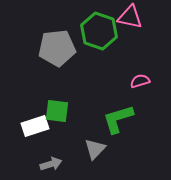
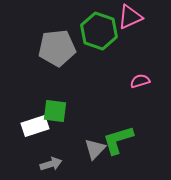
pink triangle: rotated 36 degrees counterclockwise
green square: moved 2 px left
green L-shape: moved 21 px down
